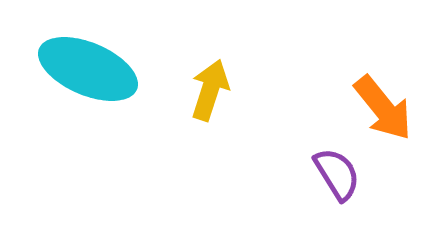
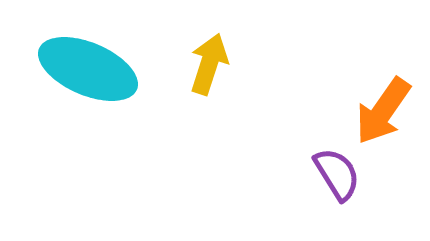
yellow arrow: moved 1 px left, 26 px up
orange arrow: moved 3 px down; rotated 74 degrees clockwise
